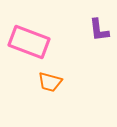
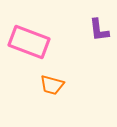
orange trapezoid: moved 2 px right, 3 px down
